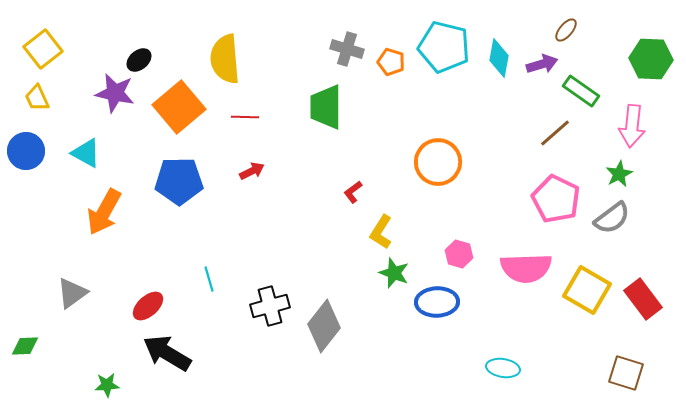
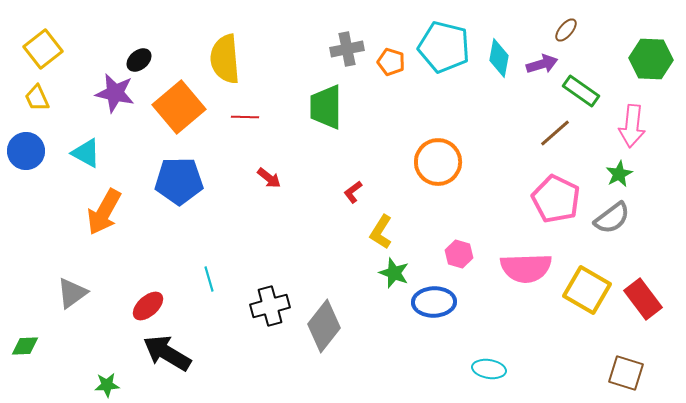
gray cross at (347, 49): rotated 28 degrees counterclockwise
red arrow at (252, 171): moved 17 px right, 7 px down; rotated 65 degrees clockwise
blue ellipse at (437, 302): moved 3 px left
cyan ellipse at (503, 368): moved 14 px left, 1 px down
